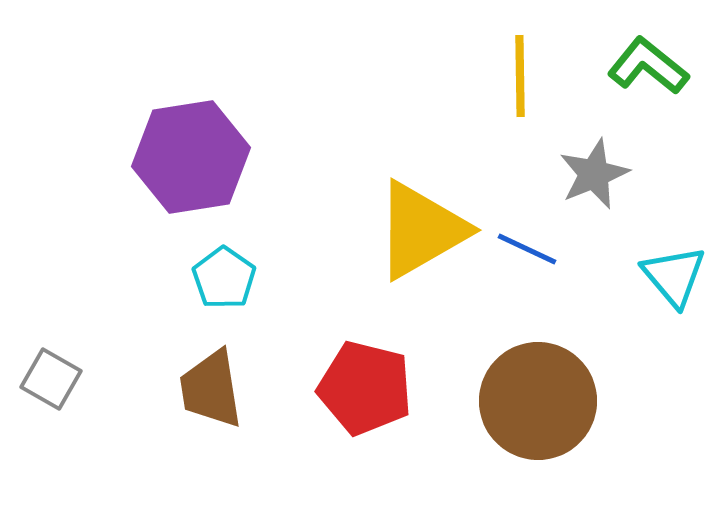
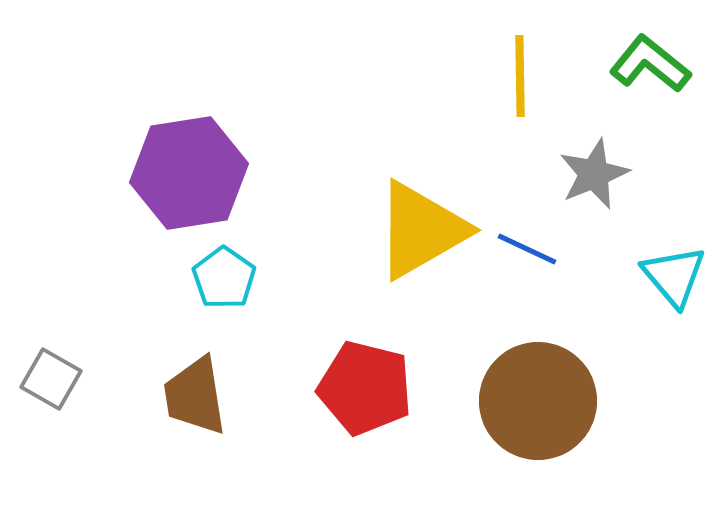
green L-shape: moved 2 px right, 2 px up
purple hexagon: moved 2 px left, 16 px down
brown trapezoid: moved 16 px left, 7 px down
